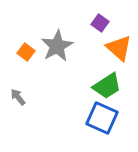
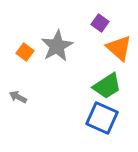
orange square: moved 1 px left
gray arrow: rotated 24 degrees counterclockwise
